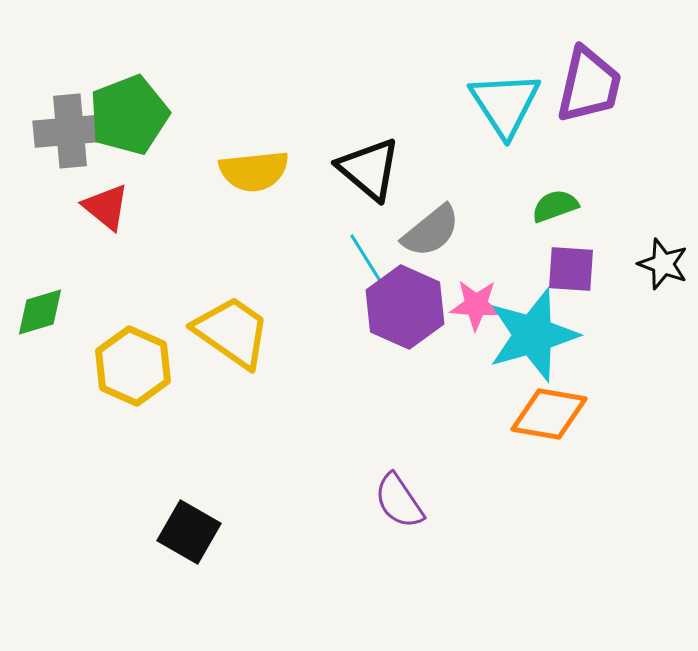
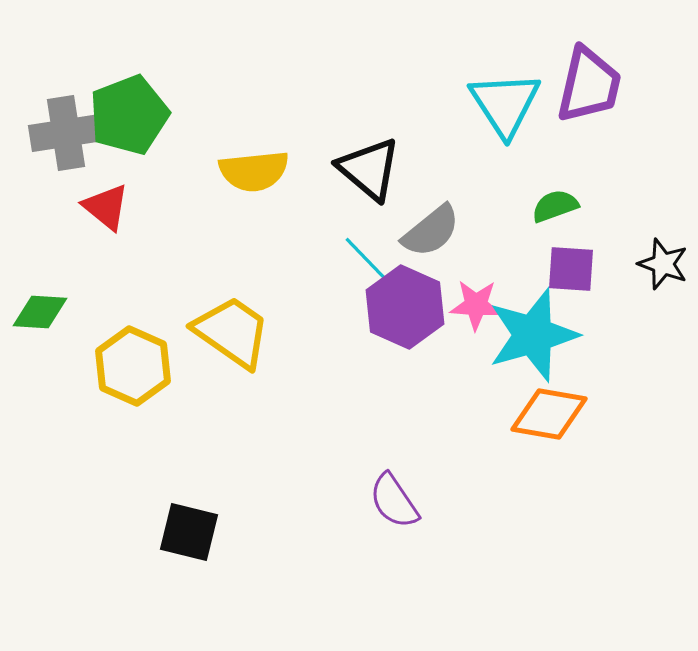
gray cross: moved 4 px left, 2 px down; rotated 4 degrees counterclockwise
cyan line: rotated 12 degrees counterclockwise
green diamond: rotated 20 degrees clockwise
purple semicircle: moved 5 px left
black square: rotated 16 degrees counterclockwise
